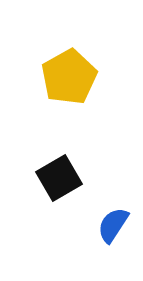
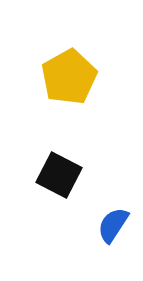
black square: moved 3 px up; rotated 33 degrees counterclockwise
